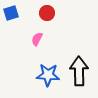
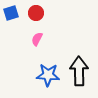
red circle: moved 11 px left
